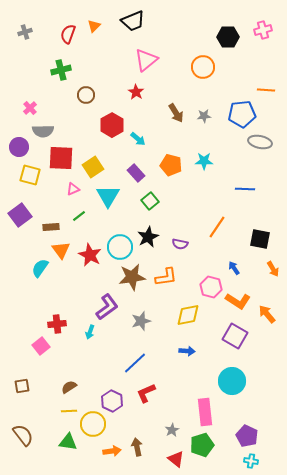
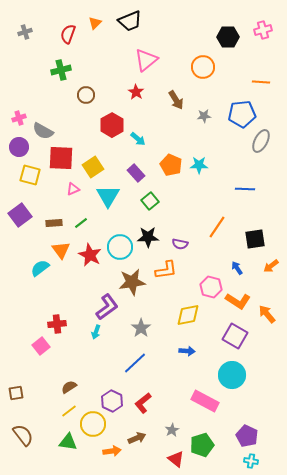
black trapezoid at (133, 21): moved 3 px left
orange triangle at (94, 26): moved 1 px right, 3 px up
orange line at (266, 90): moved 5 px left, 8 px up
pink cross at (30, 108): moved 11 px left, 10 px down; rotated 24 degrees clockwise
brown arrow at (176, 113): moved 13 px up
gray semicircle at (43, 131): rotated 30 degrees clockwise
gray ellipse at (260, 142): moved 1 px right, 1 px up; rotated 75 degrees counterclockwise
cyan star at (204, 161): moved 5 px left, 4 px down
orange pentagon at (171, 165): rotated 10 degrees clockwise
green line at (79, 216): moved 2 px right, 7 px down
brown rectangle at (51, 227): moved 3 px right, 4 px up
black star at (148, 237): rotated 25 degrees clockwise
black square at (260, 239): moved 5 px left; rotated 20 degrees counterclockwise
cyan semicircle at (40, 268): rotated 18 degrees clockwise
blue arrow at (234, 268): moved 3 px right
orange arrow at (273, 269): moved 2 px left, 3 px up; rotated 84 degrees clockwise
brown star at (132, 277): moved 5 px down
orange L-shape at (166, 277): moved 7 px up
gray star at (141, 321): moved 7 px down; rotated 18 degrees counterclockwise
cyan arrow at (90, 332): moved 6 px right
cyan circle at (232, 381): moved 6 px up
brown square at (22, 386): moved 6 px left, 7 px down
red L-shape at (146, 393): moved 3 px left, 10 px down; rotated 15 degrees counterclockwise
yellow line at (69, 411): rotated 35 degrees counterclockwise
pink rectangle at (205, 412): moved 11 px up; rotated 56 degrees counterclockwise
brown arrow at (137, 447): moved 9 px up; rotated 78 degrees clockwise
